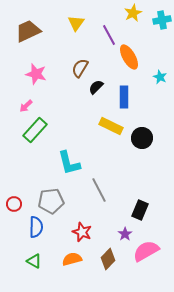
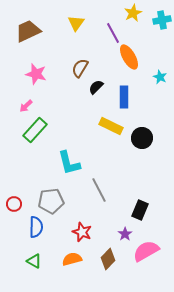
purple line: moved 4 px right, 2 px up
